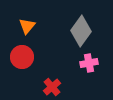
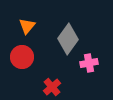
gray diamond: moved 13 px left, 8 px down
